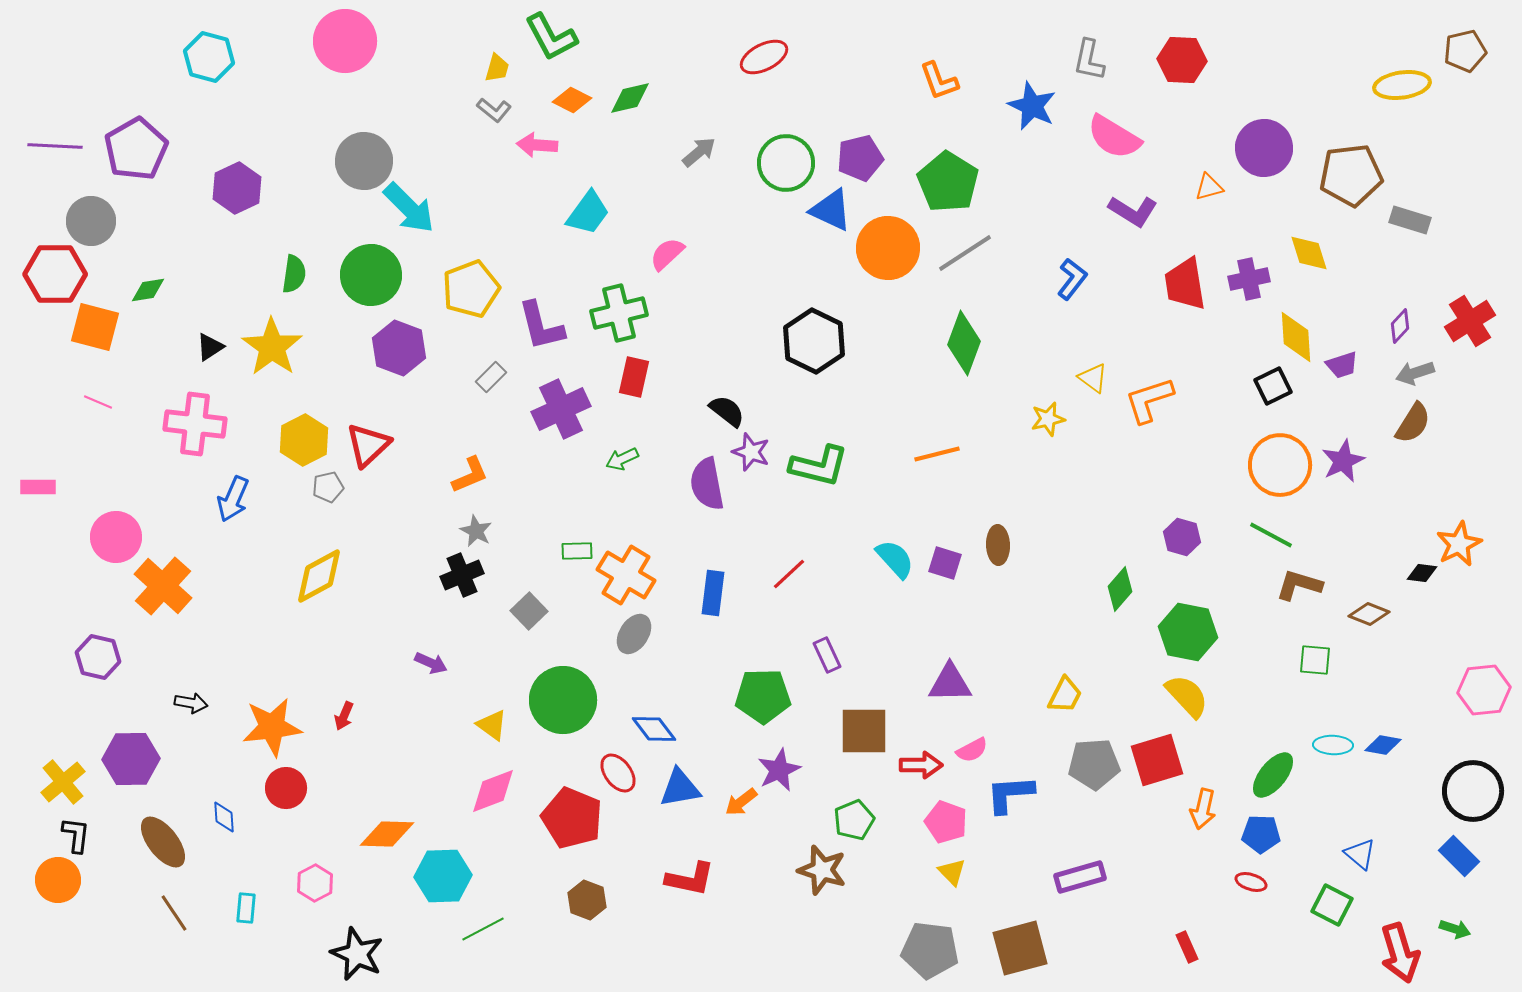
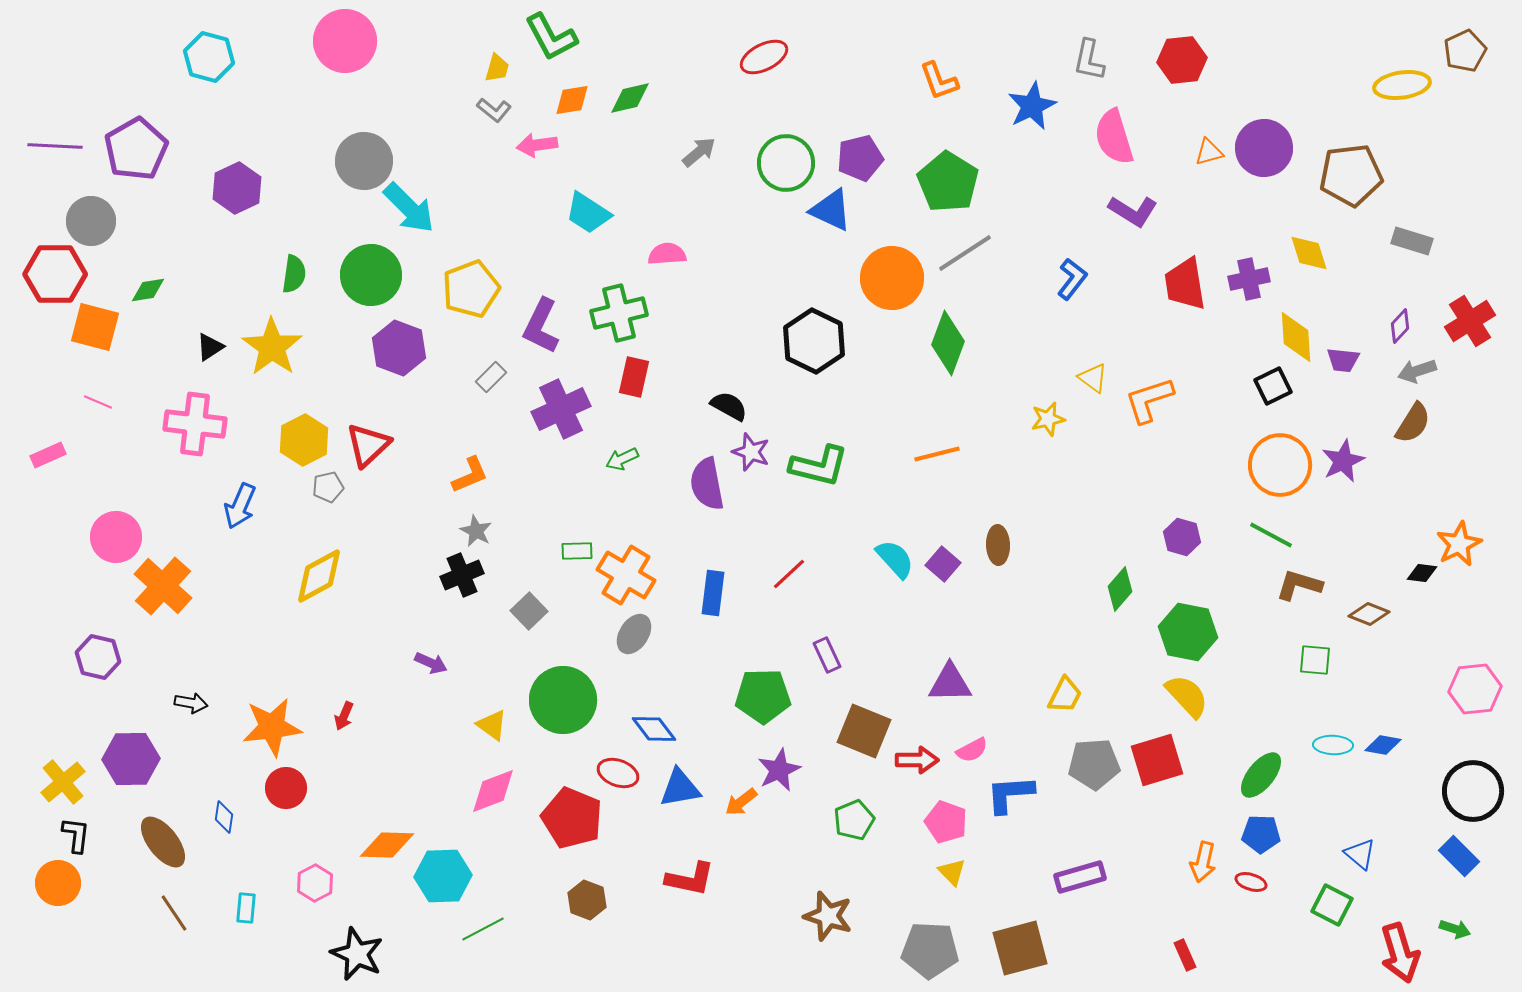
brown pentagon at (1465, 51): rotated 12 degrees counterclockwise
red hexagon at (1182, 60): rotated 9 degrees counterclockwise
orange diamond at (572, 100): rotated 36 degrees counterclockwise
blue star at (1032, 106): rotated 21 degrees clockwise
pink semicircle at (1114, 137): rotated 42 degrees clockwise
pink arrow at (537, 145): rotated 12 degrees counterclockwise
orange triangle at (1209, 187): moved 35 px up
cyan trapezoid at (588, 213): rotated 87 degrees clockwise
gray rectangle at (1410, 220): moved 2 px right, 21 px down
orange circle at (888, 248): moved 4 px right, 30 px down
pink semicircle at (667, 254): rotated 39 degrees clockwise
purple L-shape at (541, 326): rotated 40 degrees clockwise
green diamond at (964, 343): moved 16 px left
purple trapezoid at (1342, 365): moved 1 px right, 5 px up; rotated 24 degrees clockwise
gray arrow at (1415, 373): moved 2 px right, 2 px up
black semicircle at (727, 411): moved 2 px right, 5 px up; rotated 9 degrees counterclockwise
pink rectangle at (38, 487): moved 10 px right, 32 px up; rotated 24 degrees counterclockwise
blue arrow at (233, 499): moved 7 px right, 7 px down
purple square at (945, 563): moved 2 px left, 1 px down; rotated 24 degrees clockwise
pink hexagon at (1484, 690): moved 9 px left, 1 px up
brown square at (864, 731): rotated 22 degrees clockwise
red arrow at (921, 765): moved 4 px left, 5 px up
red ellipse at (618, 773): rotated 33 degrees counterclockwise
green ellipse at (1273, 775): moved 12 px left
orange arrow at (1203, 809): moved 53 px down
blue diamond at (224, 817): rotated 12 degrees clockwise
orange diamond at (387, 834): moved 11 px down
brown star at (822, 870): moved 6 px right, 46 px down
orange circle at (58, 880): moved 3 px down
red rectangle at (1187, 947): moved 2 px left, 8 px down
gray pentagon at (930, 950): rotated 4 degrees counterclockwise
